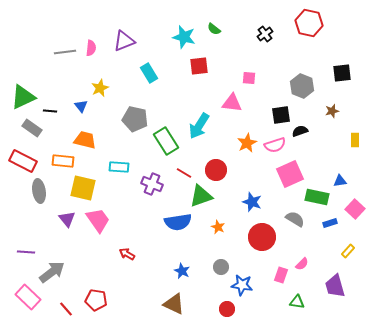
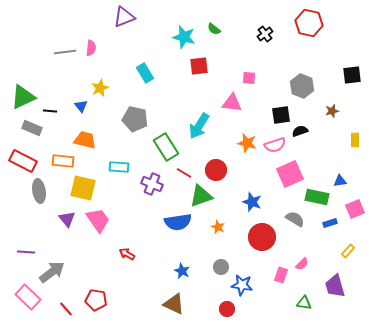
purple triangle at (124, 41): moved 24 px up
cyan rectangle at (149, 73): moved 4 px left
black square at (342, 73): moved 10 px right, 2 px down
gray rectangle at (32, 128): rotated 12 degrees counterclockwise
green rectangle at (166, 141): moved 6 px down
orange star at (247, 143): rotated 30 degrees counterclockwise
pink square at (355, 209): rotated 24 degrees clockwise
green triangle at (297, 302): moved 7 px right, 1 px down
